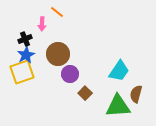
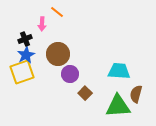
cyan trapezoid: rotated 120 degrees counterclockwise
